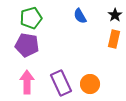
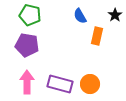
green pentagon: moved 1 px left, 3 px up; rotated 30 degrees clockwise
orange rectangle: moved 17 px left, 3 px up
purple rectangle: moved 1 px left, 1 px down; rotated 50 degrees counterclockwise
